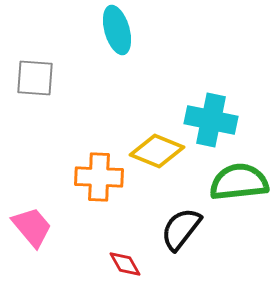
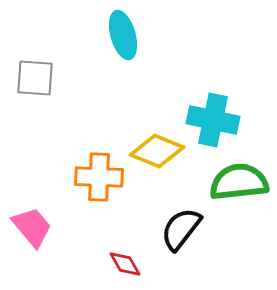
cyan ellipse: moved 6 px right, 5 px down
cyan cross: moved 2 px right
